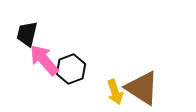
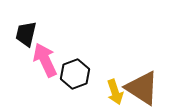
black trapezoid: moved 1 px left
pink arrow: moved 1 px right; rotated 16 degrees clockwise
black hexagon: moved 4 px right, 5 px down
